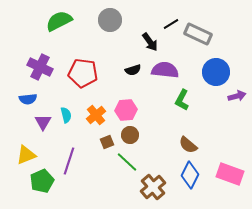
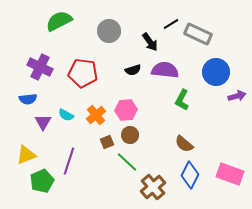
gray circle: moved 1 px left, 11 px down
cyan semicircle: rotated 133 degrees clockwise
brown semicircle: moved 4 px left, 1 px up
